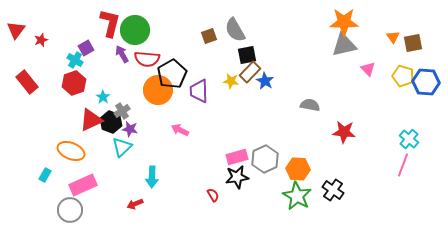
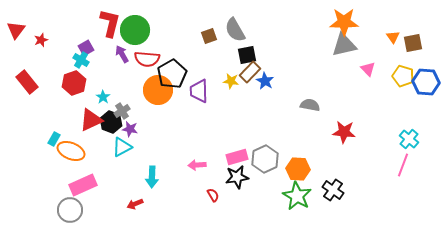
cyan cross at (75, 60): moved 6 px right
pink arrow at (180, 130): moved 17 px right, 35 px down; rotated 30 degrees counterclockwise
cyan triangle at (122, 147): rotated 15 degrees clockwise
cyan rectangle at (45, 175): moved 9 px right, 36 px up
